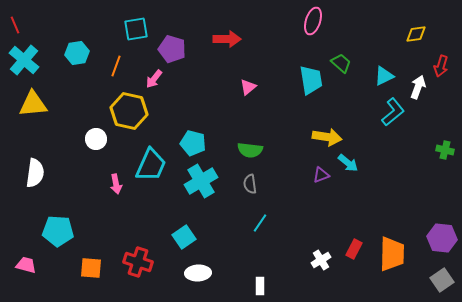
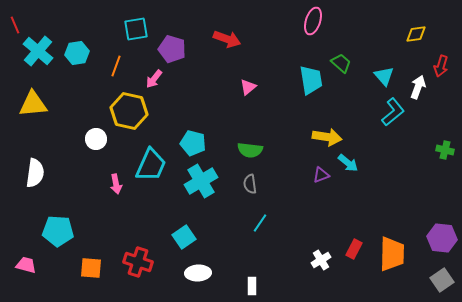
red arrow at (227, 39): rotated 20 degrees clockwise
cyan cross at (24, 60): moved 14 px right, 9 px up
cyan triangle at (384, 76): rotated 45 degrees counterclockwise
white rectangle at (260, 286): moved 8 px left
